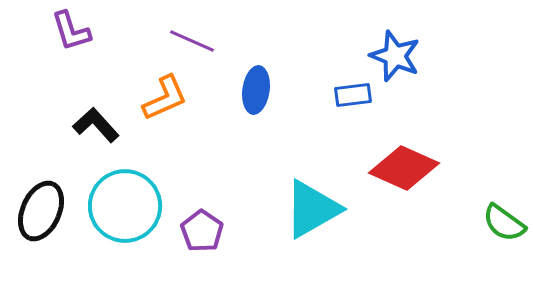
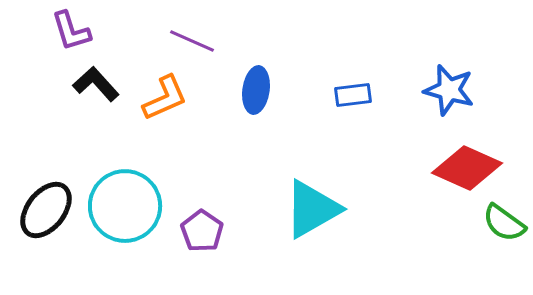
blue star: moved 54 px right, 34 px down; rotated 6 degrees counterclockwise
black L-shape: moved 41 px up
red diamond: moved 63 px right
black ellipse: moved 5 px right, 1 px up; rotated 14 degrees clockwise
